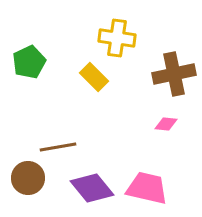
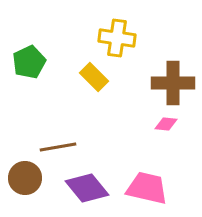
brown cross: moved 1 px left, 9 px down; rotated 12 degrees clockwise
brown circle: moved 3 px left
purple diamond: moved 5 px left
